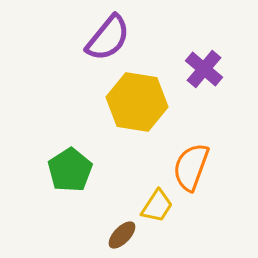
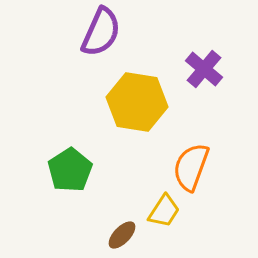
purple semicircle: moved 7 px left, 6 px up; rotated 15 degrees counterclockwise
yellow trapezoid: moved 7 px right, 5 px down
